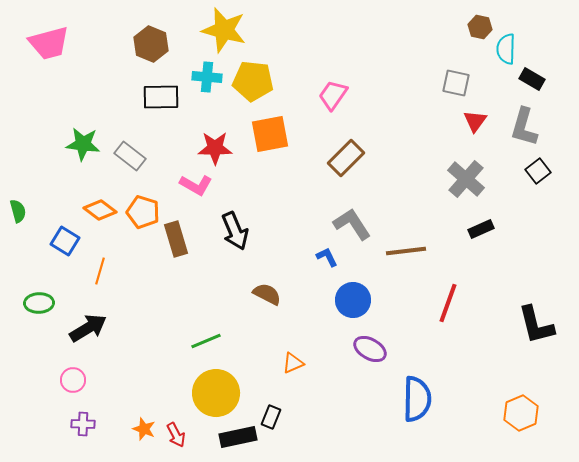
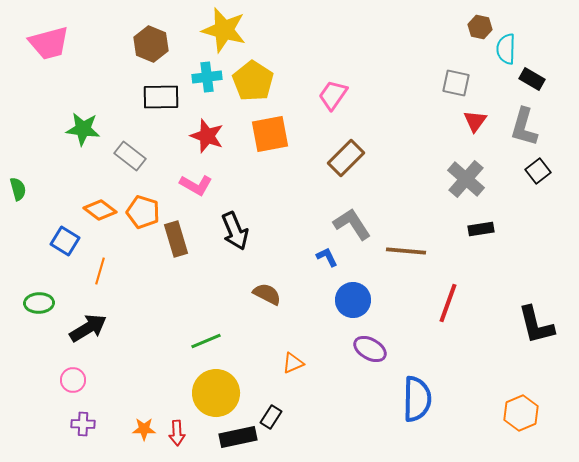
cyan cross at (207, 77): rotated 12 degrees counterclockwise
yellow pentagon at (253, 81): rotated 27 degrees clockwise
green star at (83, 144): moved 15 px up
red star at (215, 148): moved 8 px left, 12 px up; rotated 20 degrees clockwise
green semicircle at (18, 211): moved 22 px up
black rectangle at (481, 229): rotated 15 degrees clockwise
brown line at (406, 251): rotated 12 degrees clockwise
black rectangle at (271, 417): rotated 10 degrees clockwise
orange star at (144, 429): rotated 20 degrees counterclockwise
red arrow at (176, 435): moved 1 px right, 2 px up; rotated 25 degrees clockwise
